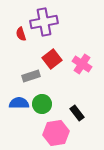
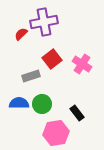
red semicircle: rotated 64 degrees clockwise
